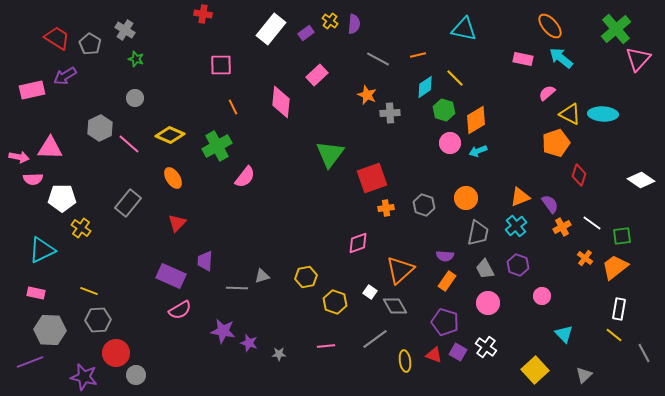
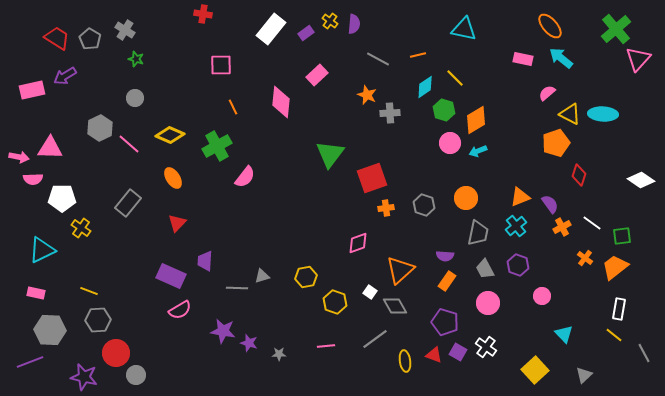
gray pentagon at (90, 44): moved 5 px up
